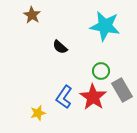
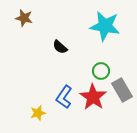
brown star: moved 8 px left, 3 px down; rotated 18 degrees counterclockwise
